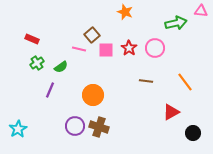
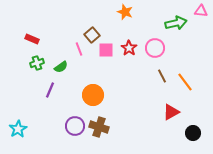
pink line: rotated 56 degrees clockwise
green cross: rotated 16 degrees clockwise
brown line: moved 16 px right, 5 px up; rotated 56 degrees clockwise
